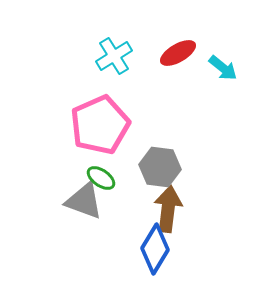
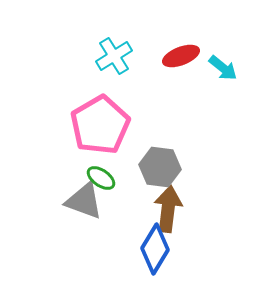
red ellipse: moved 3 px right, 3 px down; rotated 9 degrees clockwise
pink pentagon: rotated 6 degrees counterclockwise
